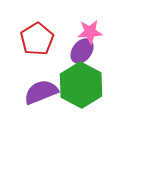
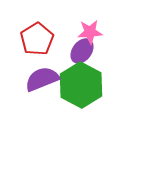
purple semicircle: moved 1 px right, 13 px up
